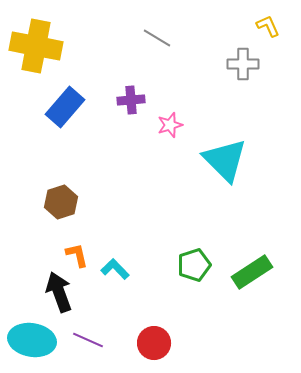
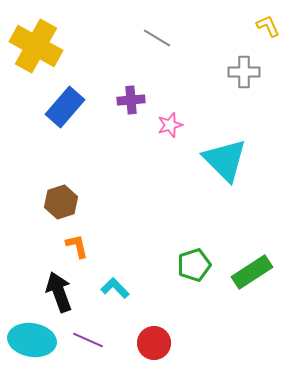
yellow cross: rotated 18 degrees clockwise
gray cross: moved 1 px right, 8 px down
orange L-shape: moved 9 px up
cyan L-shape: moved 19 px down
